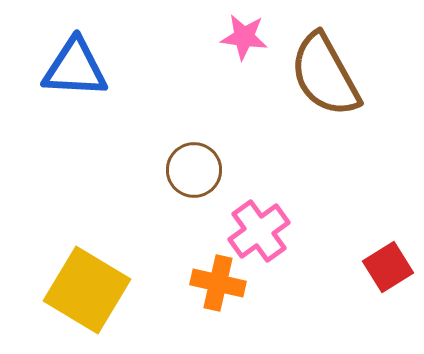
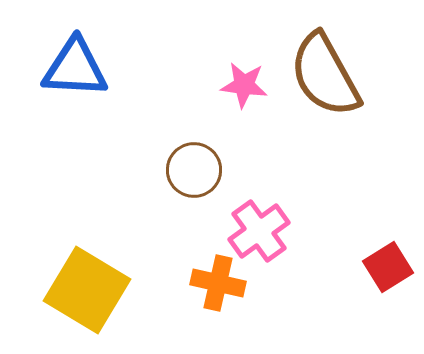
pink star: moved 48 px down
